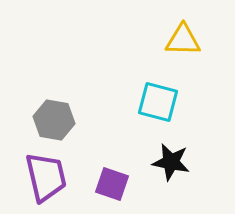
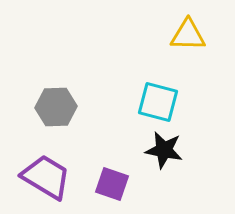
yellow triangle: moved 5 px right, 5 px up
gray hexagon: moved 2 px right, 13 px up; rotated 12 degrees counterclockwise
black star: moved 7 px left, 12 px up
purple trapezoid: rotated 46 degrees counterclockwise
